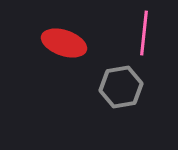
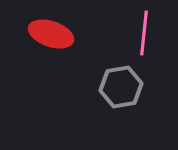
red ellipse: moved 13 px left, 9 px up
